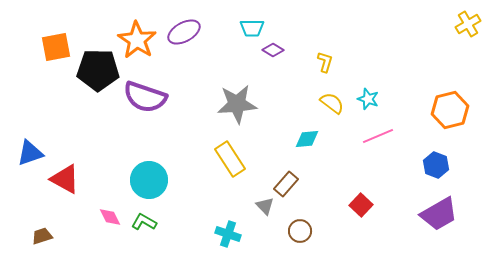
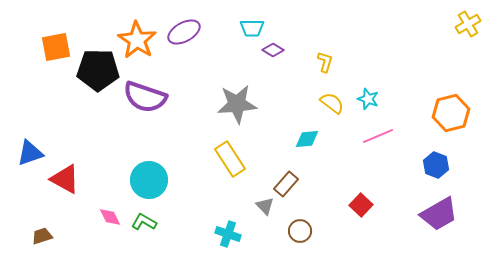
orange hexagon: moved 1 px right, 3 px down
